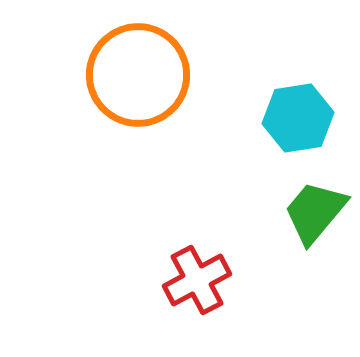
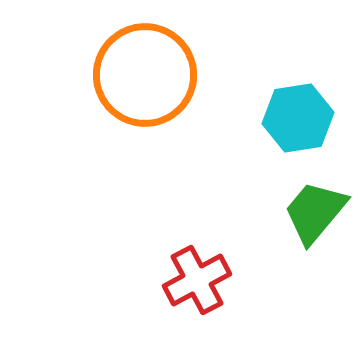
orange circle: moved 7 px right
